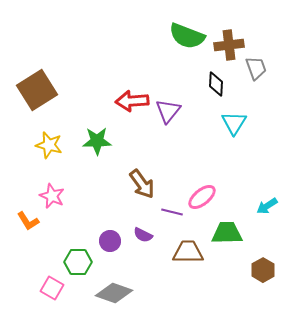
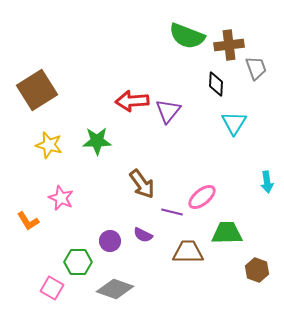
pink star: moved 9 px right, 2 px down
cyan arrow: moved 24 px up; rotated 65 degrees counterclockwise
brown hexagon: moved 6 px left; rotated 10 degrees counterclockwise
gray diamond: moved 1 px right, 4 px up
